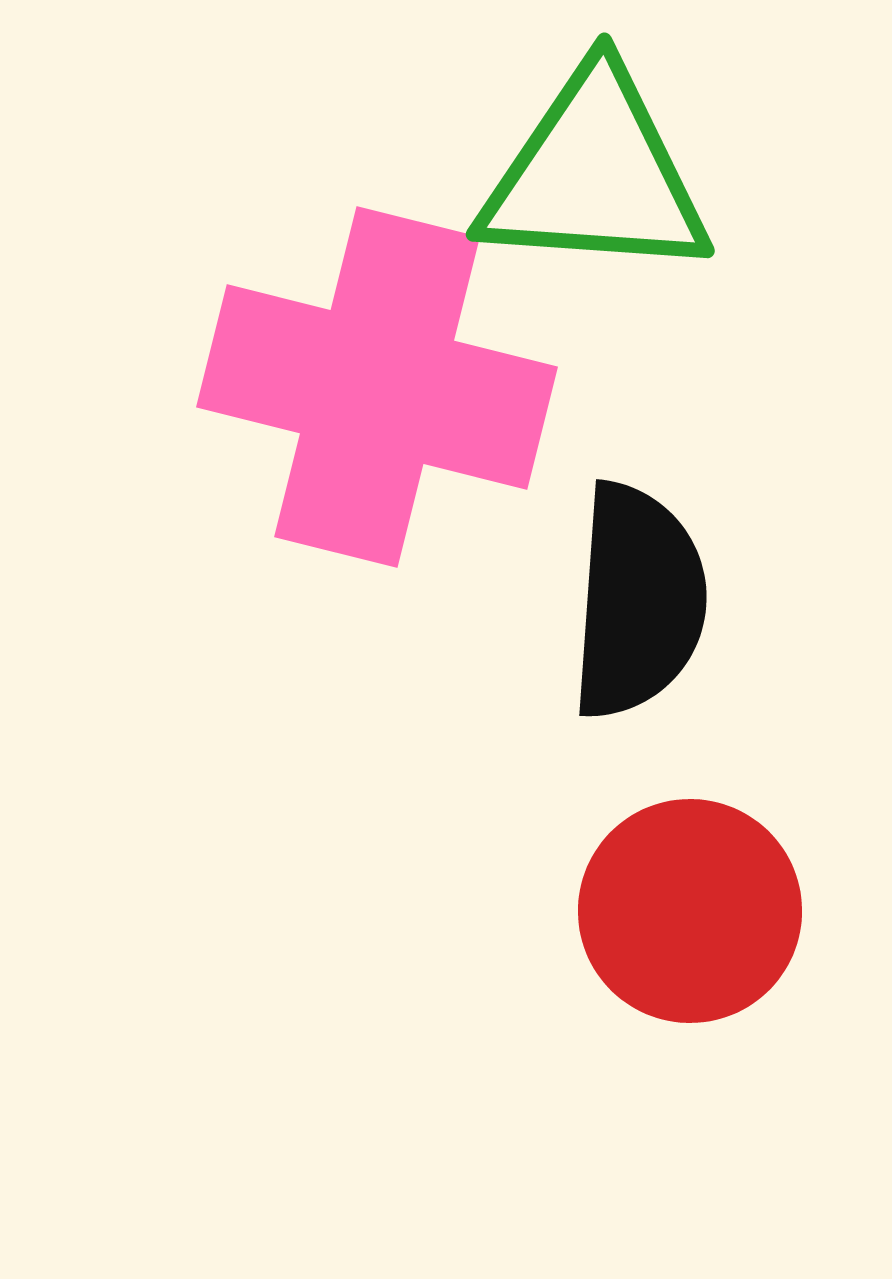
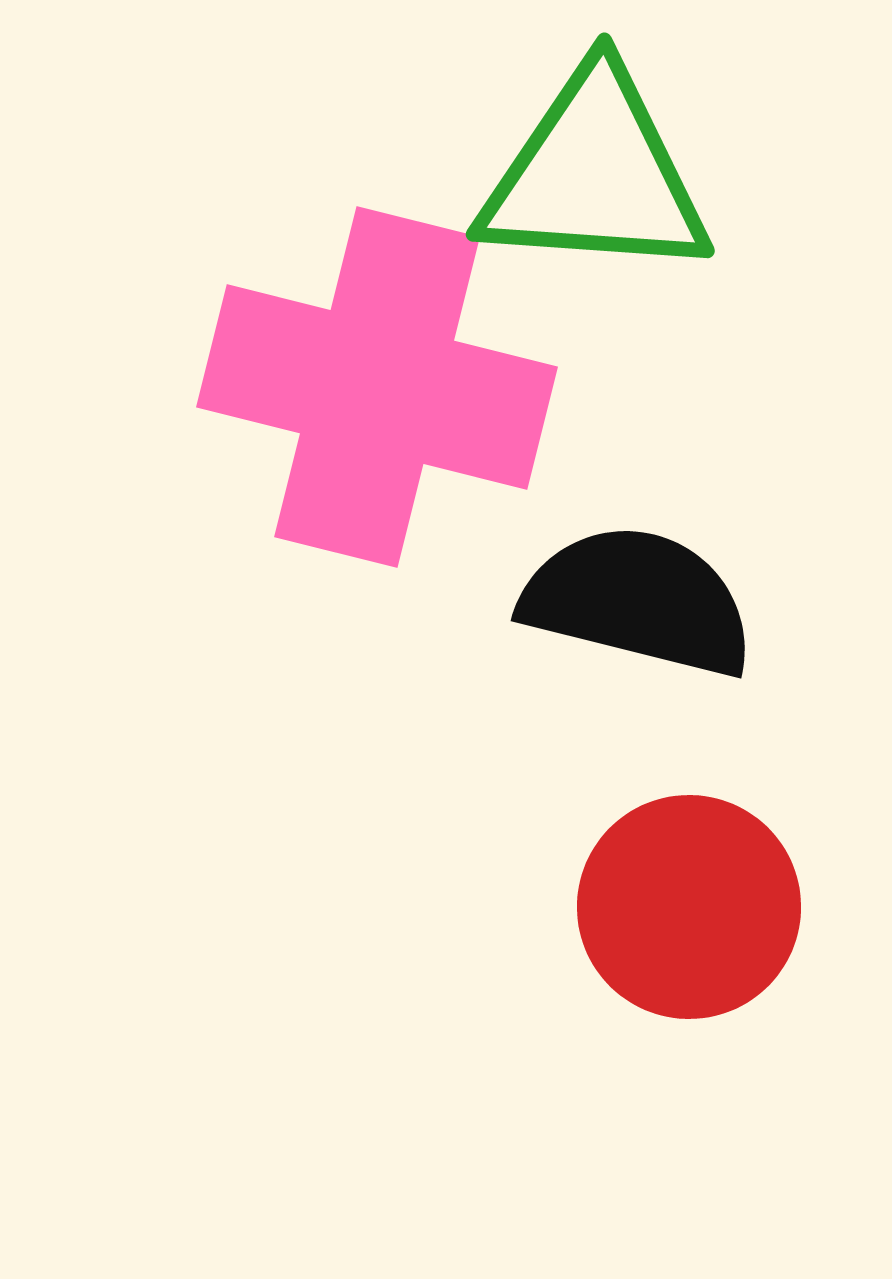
black semicircle: rotated 80 degrees counterclockwise
red circle: moved 1 px left, 4 px up
